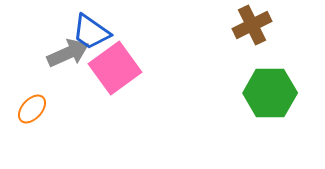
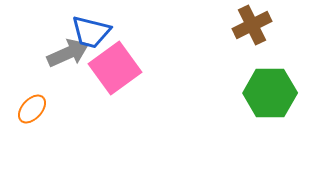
blue trapezoid: rotated 21 degrees counterclockwise
